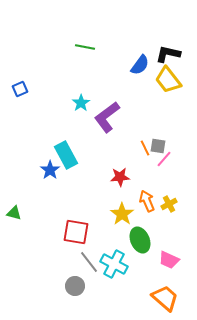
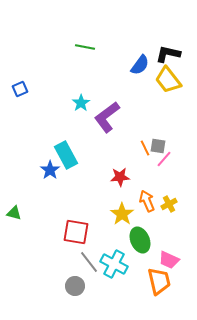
orange trapezoid: moved 6 px left, 17 px up; rotated 36 degrees clockwise
